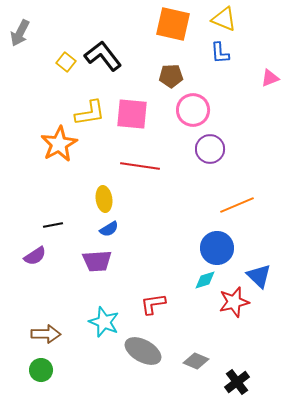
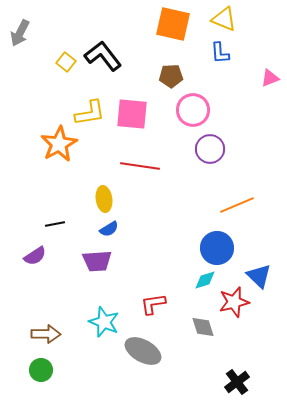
black line: moved 2 px right, 1 px up
gray diamond: moved 7 px right, 34 px up; rotated 50 degrees clockwise
